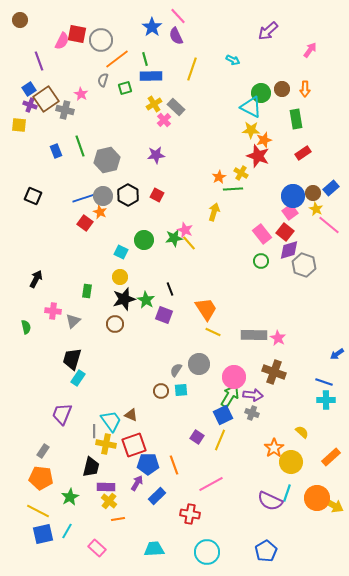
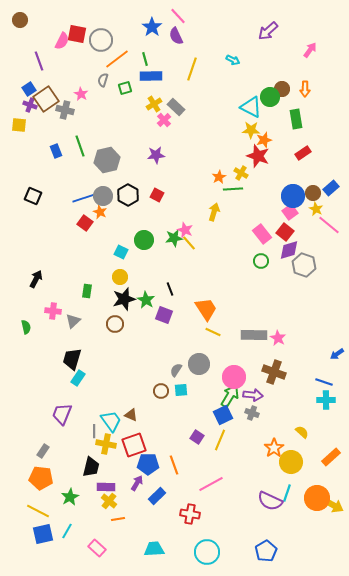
green circle at (261, 93): moved 9 px right, 4 px down
